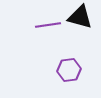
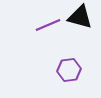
purple line: rotated 15 degrees counterclockwise
